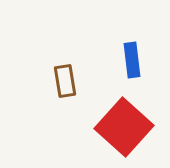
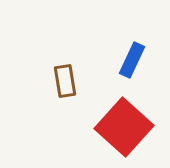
blue rectangle: rotated 32 degrees clockwise
